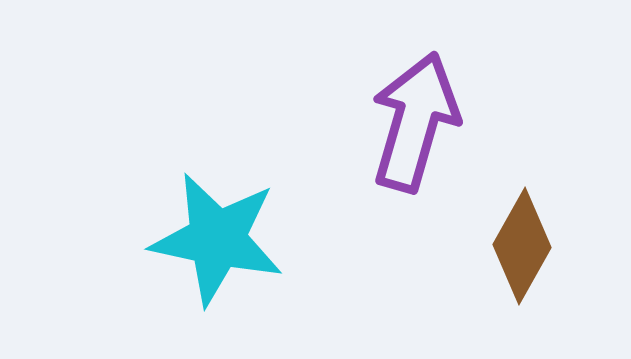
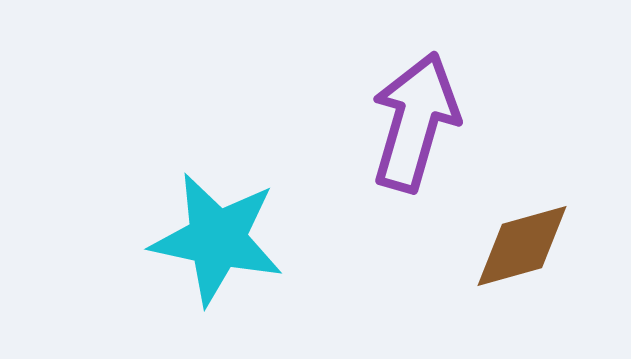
brown diamond: rotated 45 degrees clockwise
